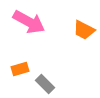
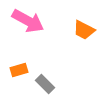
pink arrow: moved 1 px left, 1 px up
orange rectangle: moved 1 px left, 1 px down
